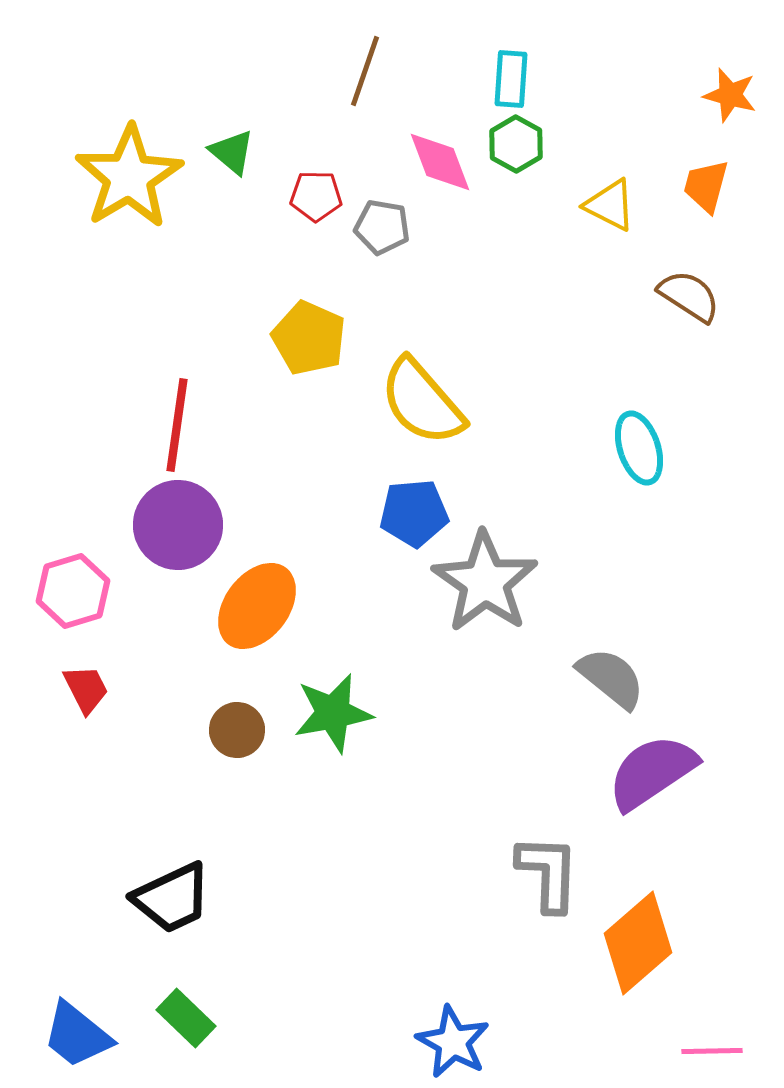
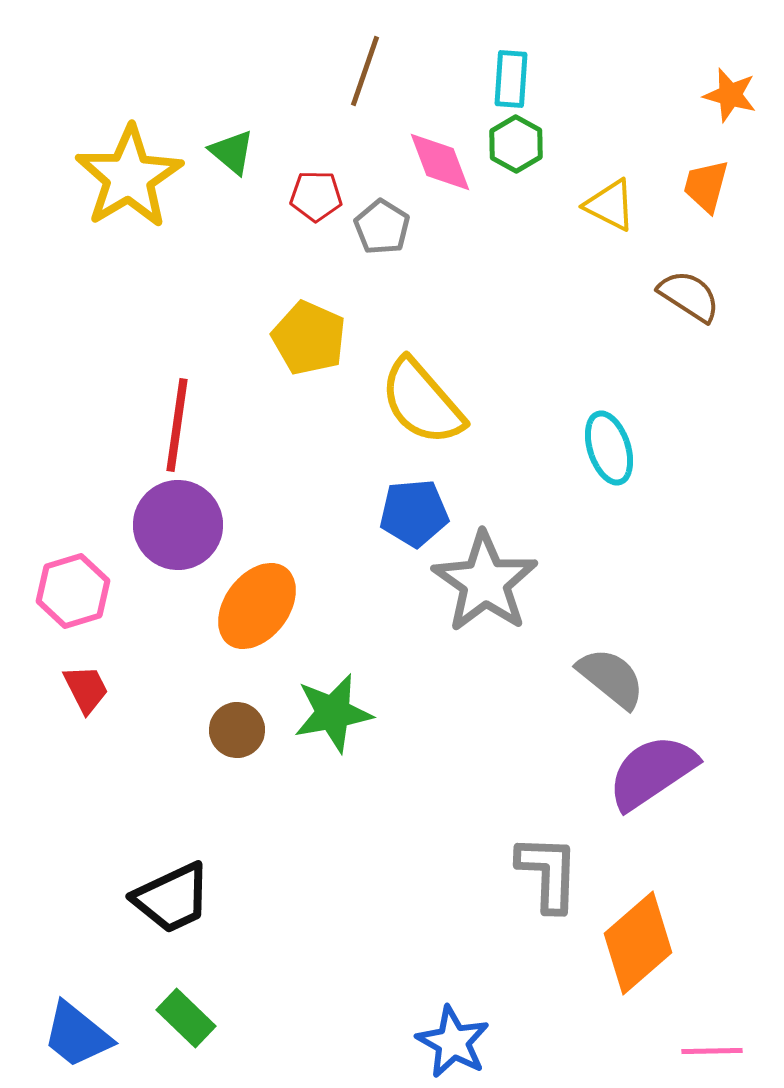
gray pentagon: rotated 22 degrees clockwise
cyan ellipse: moved 30 px left
